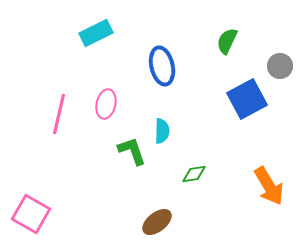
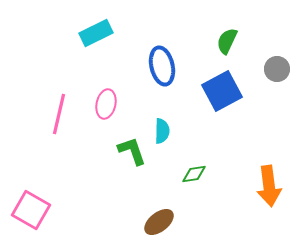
gray circle: moved 3 px left, 3 px down
blue square: moved 25 px left, 8 px up
orange arrow: rotated 24 degrees clockwise
pink square: moved 4 px up
brown ellipse: moved 2 px right
